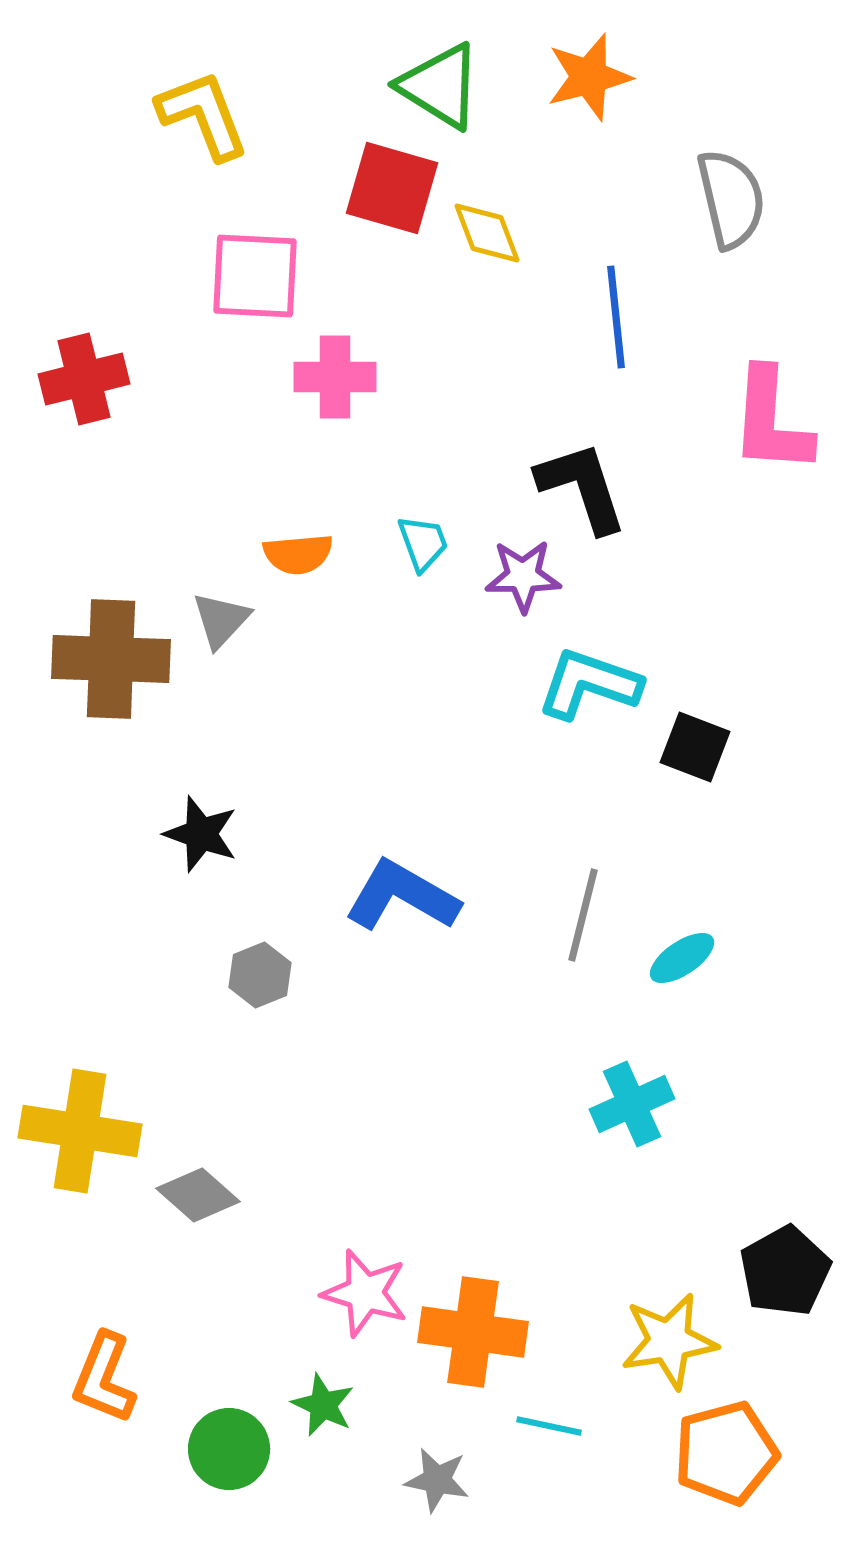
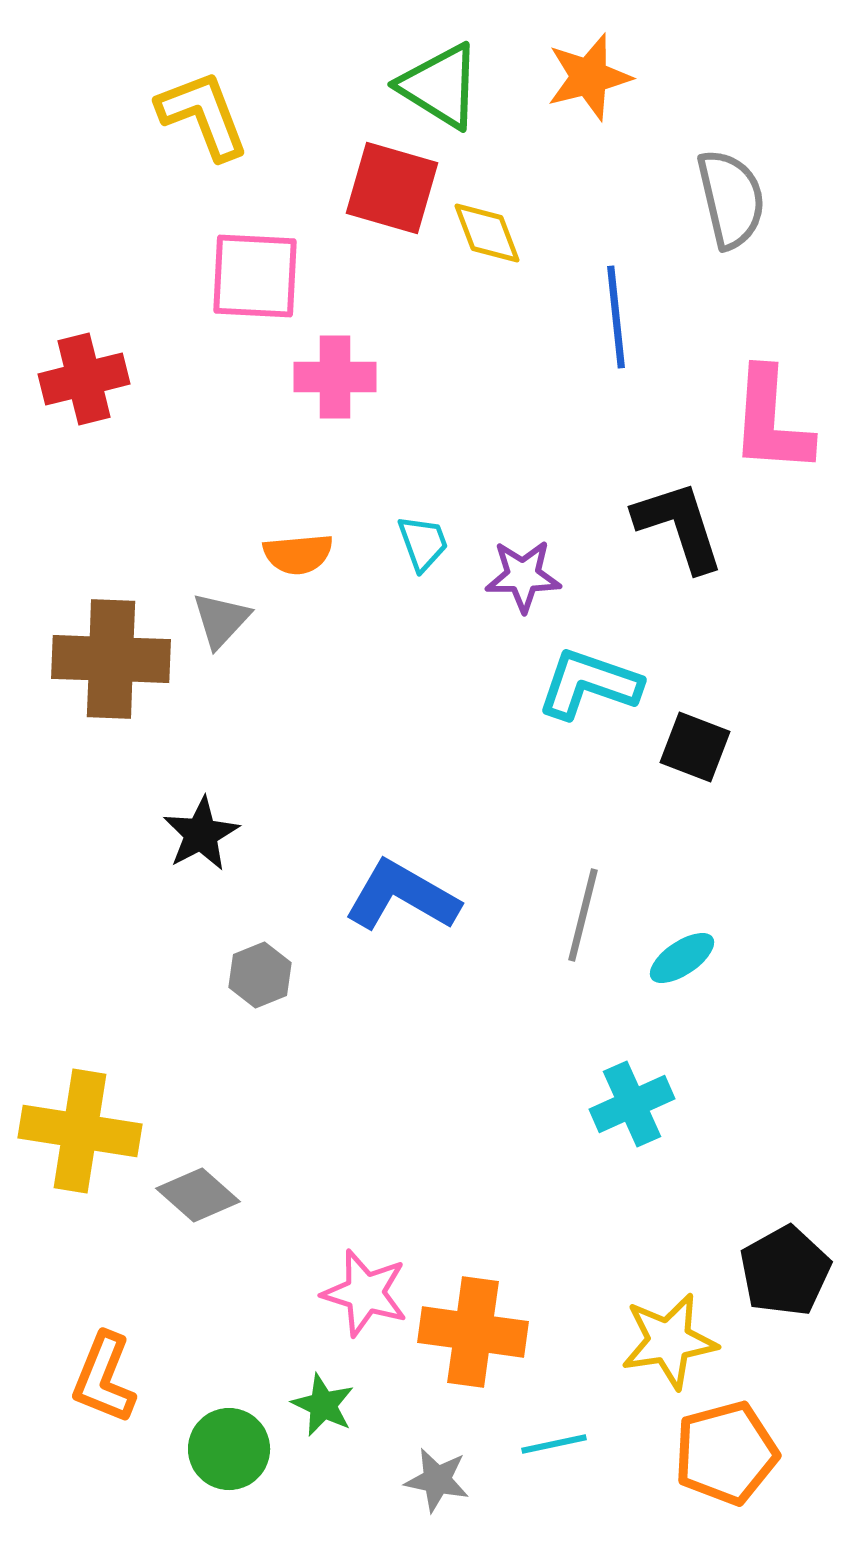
black L-shape: moved 97 px right, 39 px down
black star: rotated 24 degrees clockwise
cyan line: moved 5 px right, 18 px down; rotated 24 degrees counterclockwise
